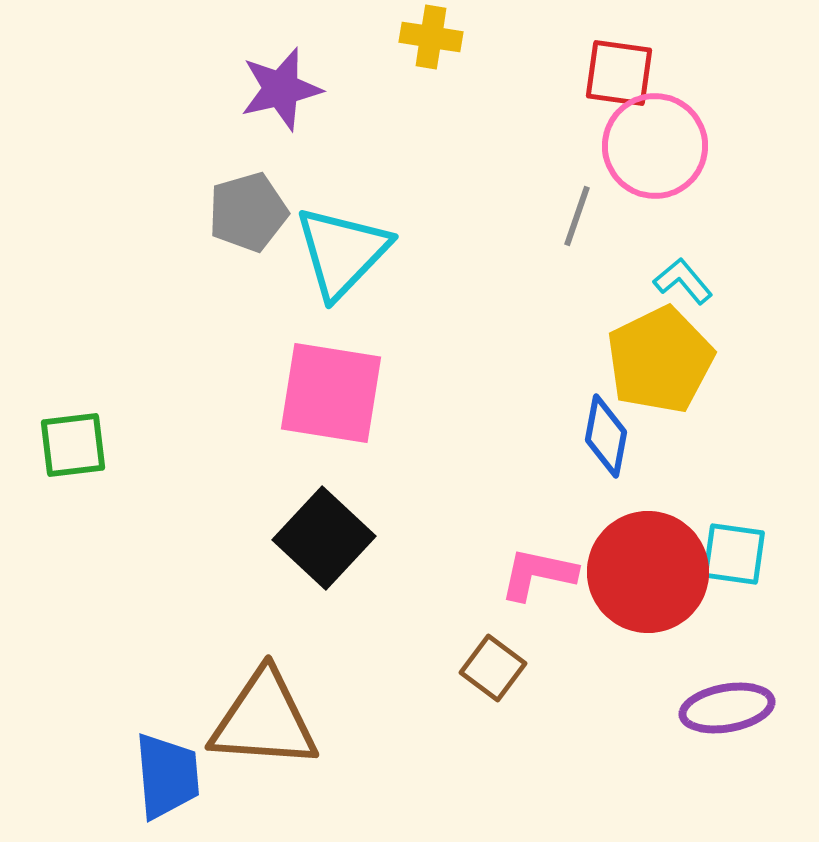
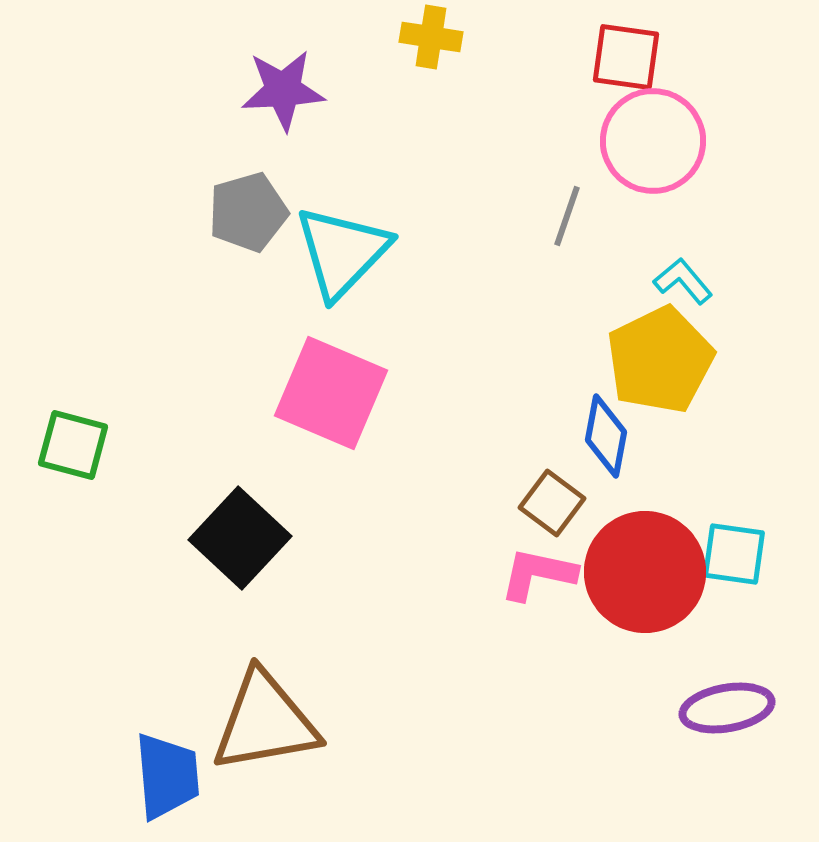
red square: moved 7 px right, 16 px up
purple star: moved 2 px right, 1 px down; rotated 10 degrees clockwise
pink circle: moved 2 px left, 5 px up
gray line: moved 10 px left
pink square: rotated 14 degrees clockwise
green square: rotated 22 degrees clockwise
black square: moved 84 px left
red circle: moved 3 px left
brown square: moved 59 px right, 165 px up
brown triangle: moved 1 px right, 2 px down; rotated 14 degrees counterclockwise
